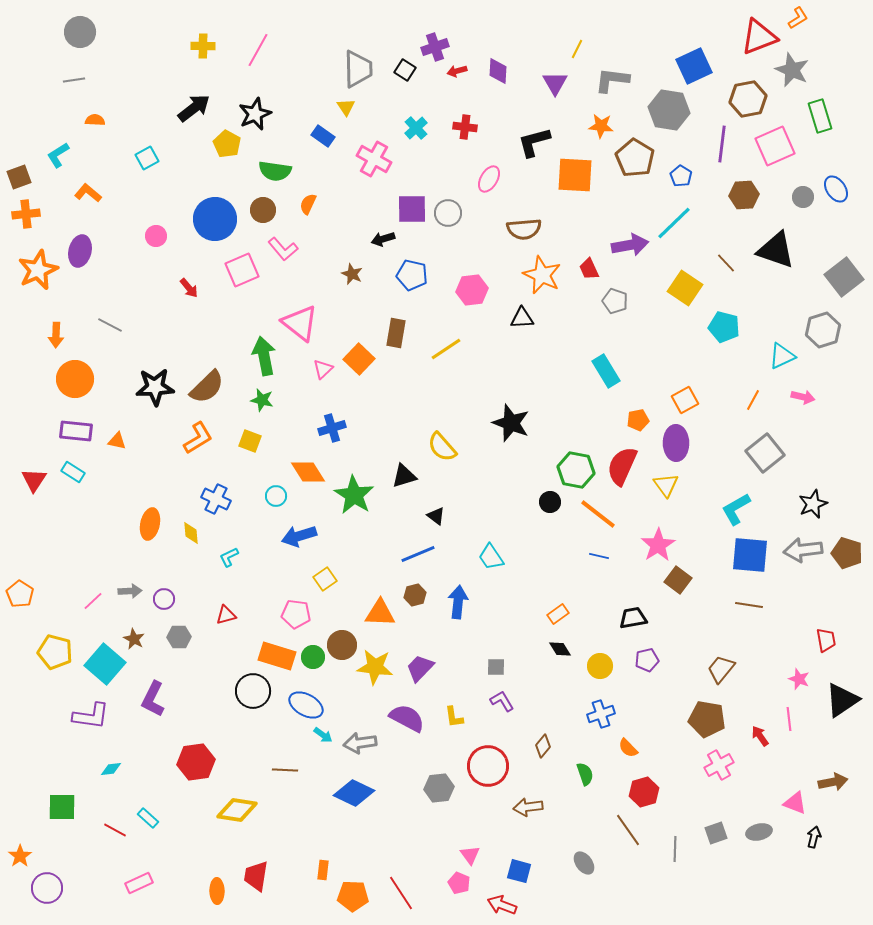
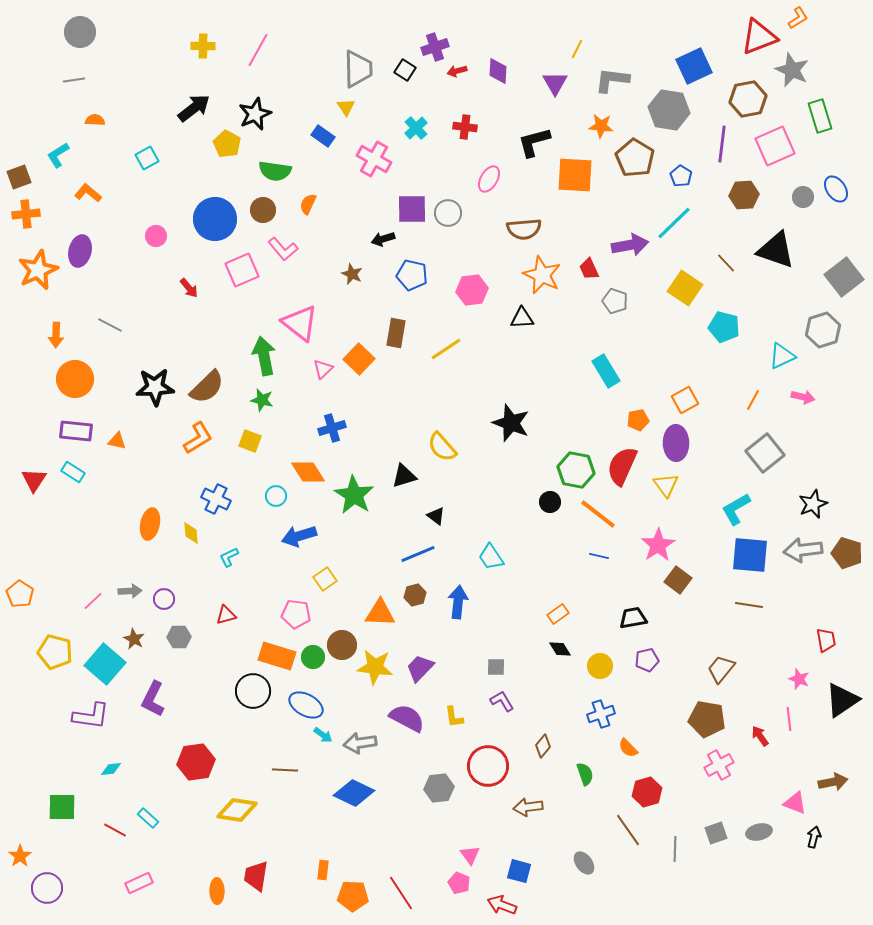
red hexagon at (644, 792): moved 3 px right
